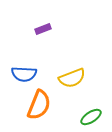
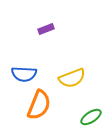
purple rectangle: moved 3 px right
